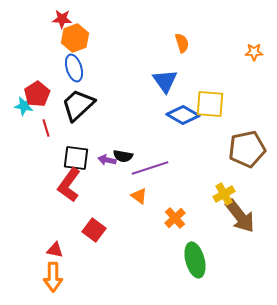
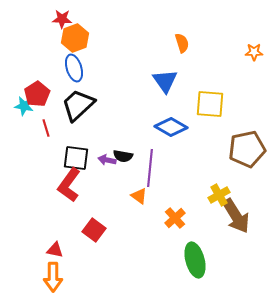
blue diamond: moved 12 px left, 12 px down
purple line: rotated 66 degrees counterclockwise
yellow cross: moved 5 px left, 1 px down
brown arrow: moved 4 px left; rotated 6 degrees clockwise
